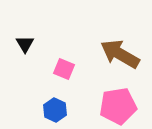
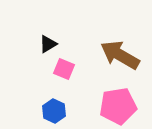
black triangle: moved 23 px right; rotated 30 degrees clockwise
brown arrow: moved 1 px down
blue hexagon: moved 1 px left, 1 px down
